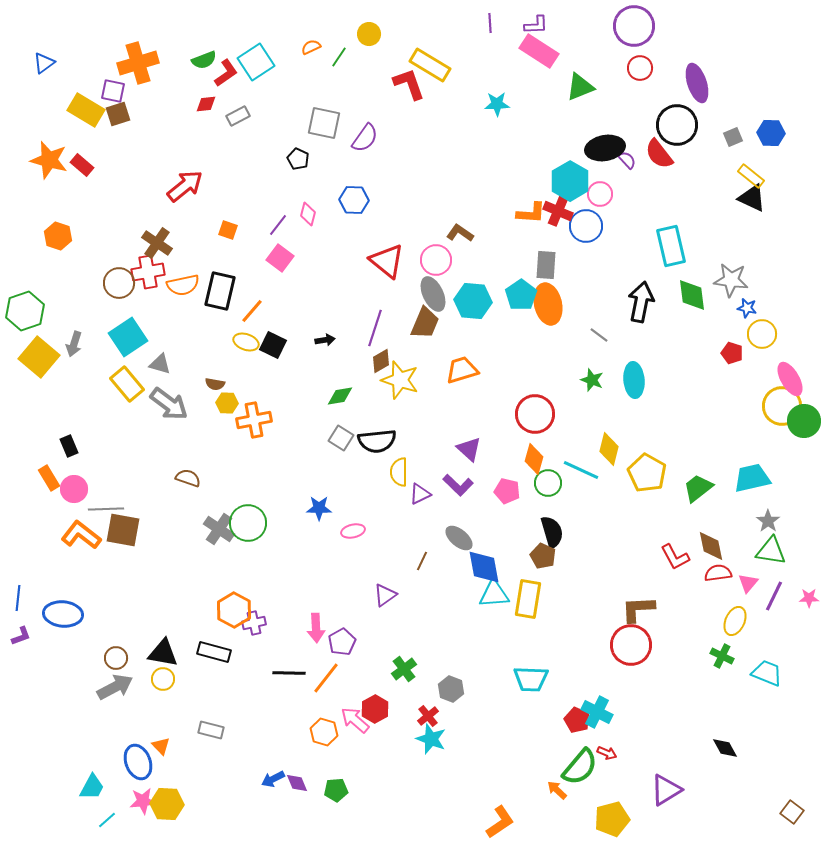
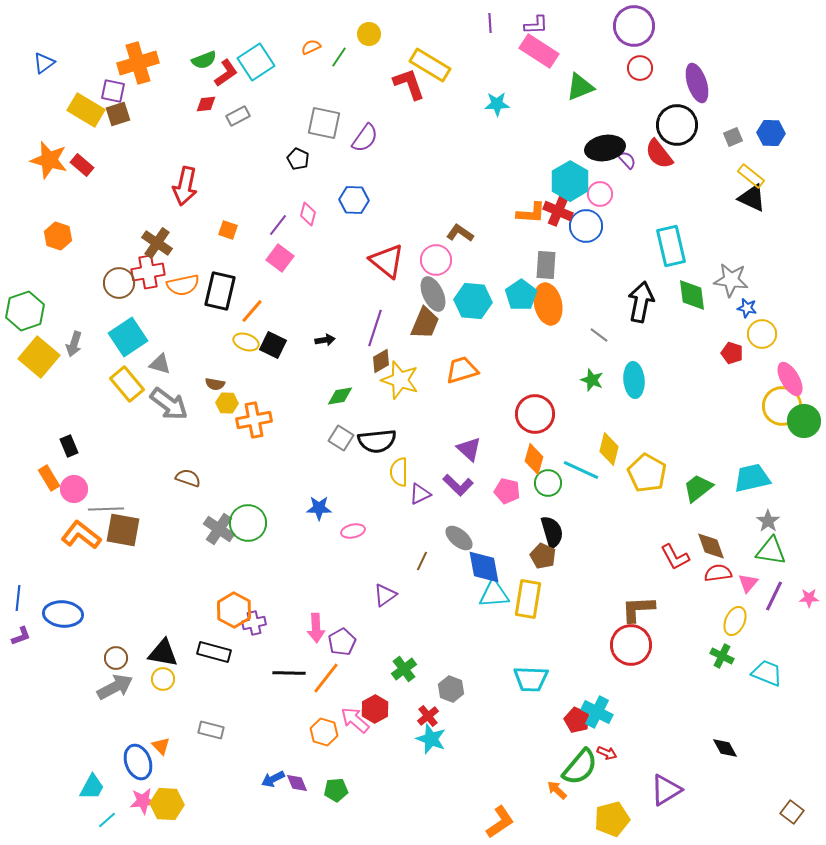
red arrow at (185, 186): rotated 141 degrees clockwise
brown diamond at (711, 546): rotated 8 degrees counterclockwise
